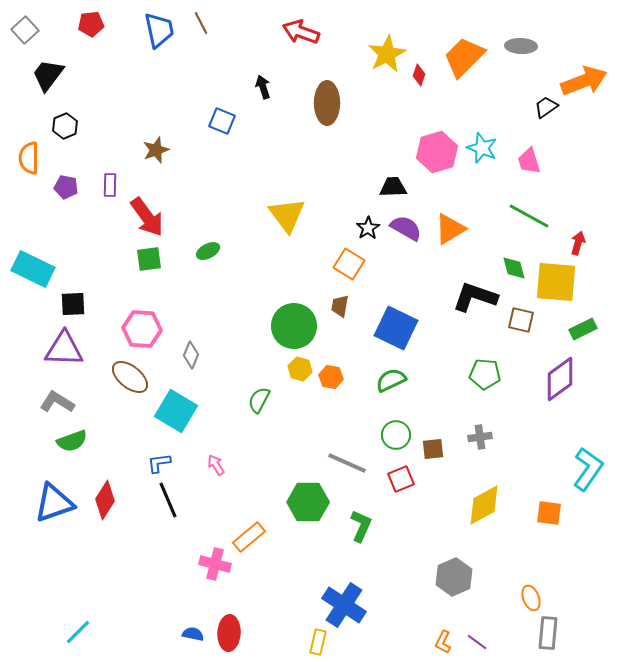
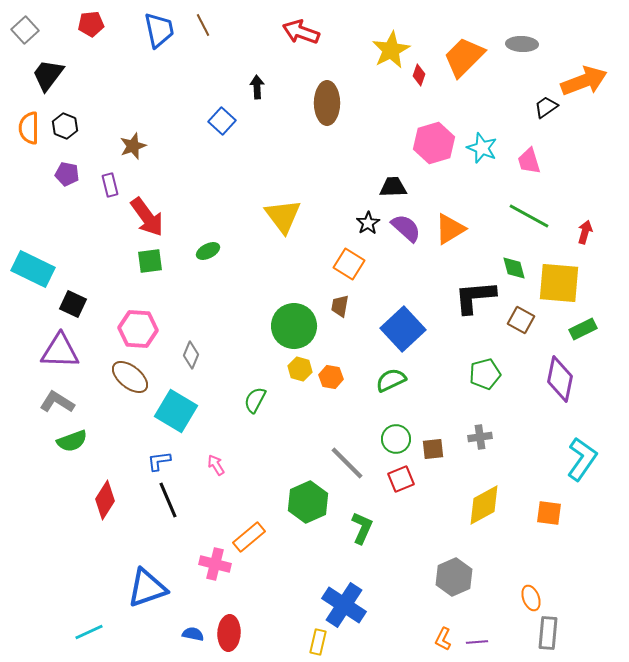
brown line at (201, 23): moved 2 px right, 2 px down
gray ellipse at (521, 46): moved 1 px right, 2 px up
yellow star at (387, 54): moved 4 px right, 4 px up
black arrow at (263, 87): moved 6 px left; rotated 15 degrees clockwise
blue square at (222, 121): rotated 20 degrees clockwise
black hexagon at (65, 126): rotated 15 degrees counterclockwise
brown star at (156, 150): moved 23 px left, 4 px up
pink hexagon at (437, 152): moved 3 px left, 9 px up
orange semicircle at (29, 158): moved 30 px up
purple rectangle at (110, 185): rotated 15 degrees counterclockwise
purple pentagon at (66, 187): moved 1 px right, 13 px up
yellow triangle at (287, 215): moved 4 px left, 1 px down
black star at (368, 228): moved 5 px up
purple semicircle at (406, 228): rotated 12 degrees clockwise
red arrow at (578, 243): moved 7 px right, 11 px up
green square at (149, 259): moved 1 px right, 2 px down
yellow square at (556, 282): moved 3 px right, 1 px down
black L-shape at (475, 297): rotated 24 degrees counterclockwise
black square at (73, 304): rotated 28 degrees clockwise
brown square at (521, 320): rotated 16 degrees clockwise
blue square at (396, 328): moved 7 px right, 1 px down; rotated 21 degrees clockwise
pink hexagon at (142, 329): moved 4 px left
purple triangle at (64, 349): moved 4 px left, 2 px down
green pentagon at (485, 374): rotated 20 degrees counterclockwise
purple diamond at (560, 379): rotated 42 degrees counterclockwise
green semicircle at (259, 400): moved 4 px left
green circle at (396, 435): moved 4 px down
blue L-shape at (159, 463): moved 2 px up
gray line at (347, 463): rotated 21 degrees clockwise
cyan L-shape at (588, 469): moved 6 px left, 10 px up
green hexagon at (308, 502): rotated 24 degrees counterclockwise
blue triangle at (54, 503): moved 93 px right, 85 px down
green L-shape at (361, 526): moved 1 px right, 2 px down
cyan line at (78, 632): moved 11 px right; rotated 20 degrees clockwise
orange L-shape at (443, 642): moved 3 px up
purple line at (477, 642): rotated 40 degrees counterclockwise
